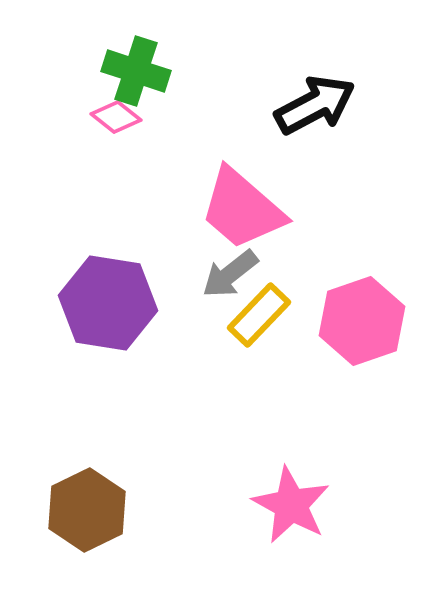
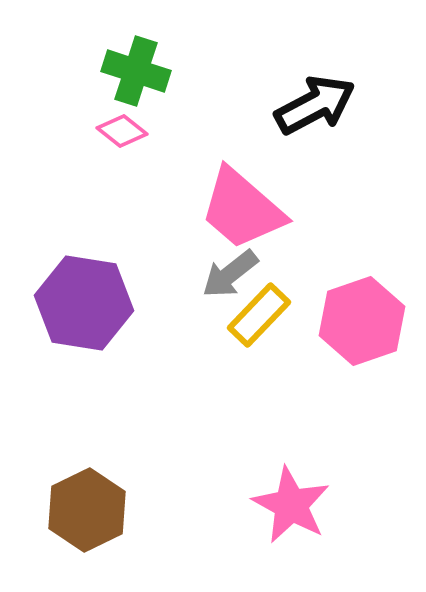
pink diamond: moved 6 px right, 14 px down
purple hexagon: moved 24 px left
